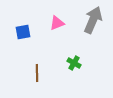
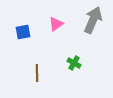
pink triangle: moved 1 px left, 1 px down; rotated 14 degrees counterclockwise
